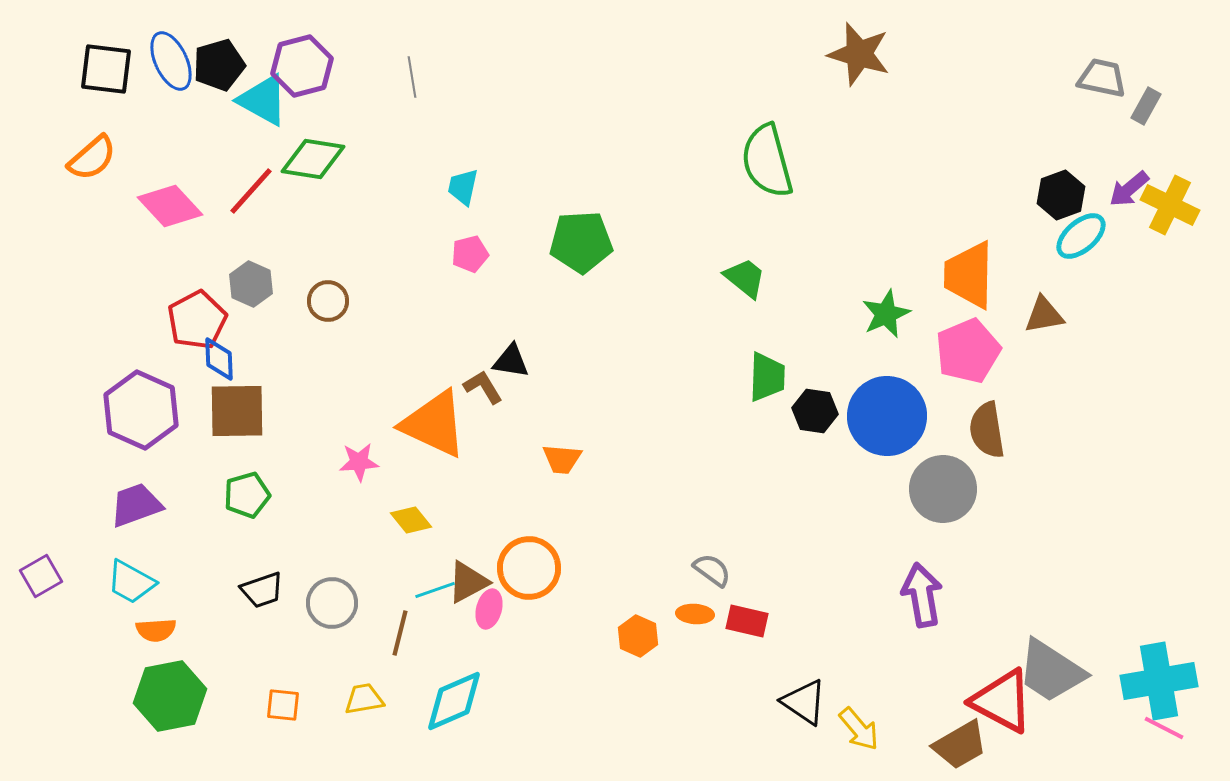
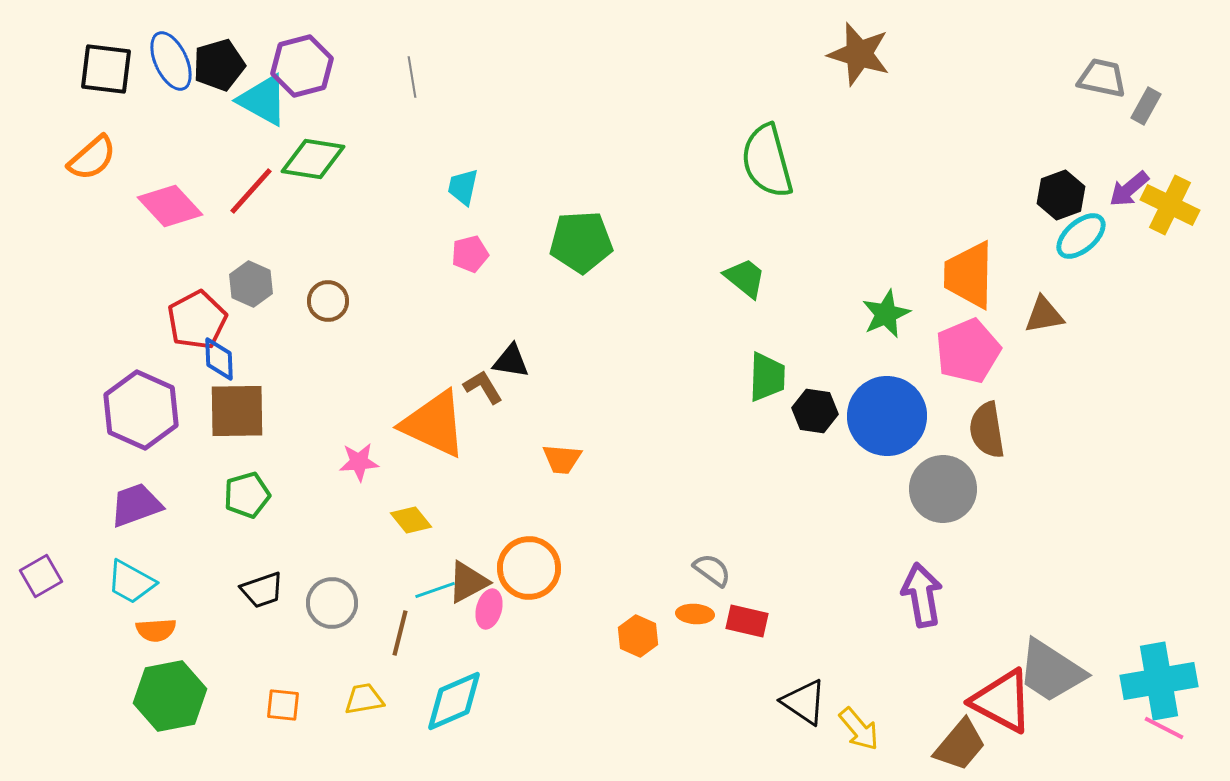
brown trapezoid at (960, 745): rotated 20 degrees counterclockwise
